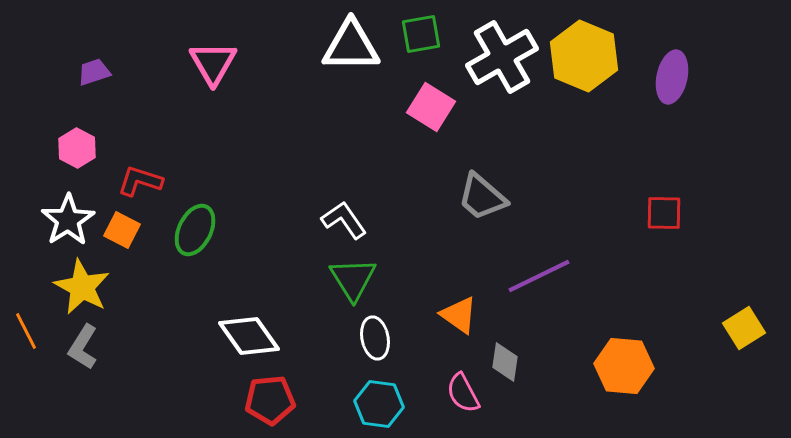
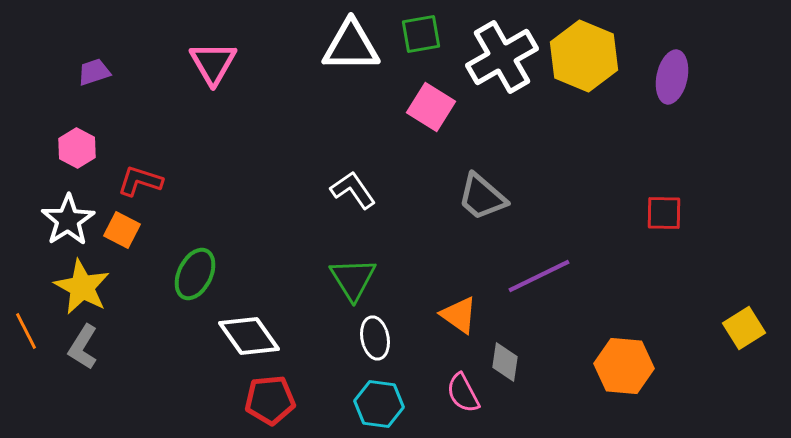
white L-shape: moved 9 px right, 30 px up
green ellipse: moved 44 px down
